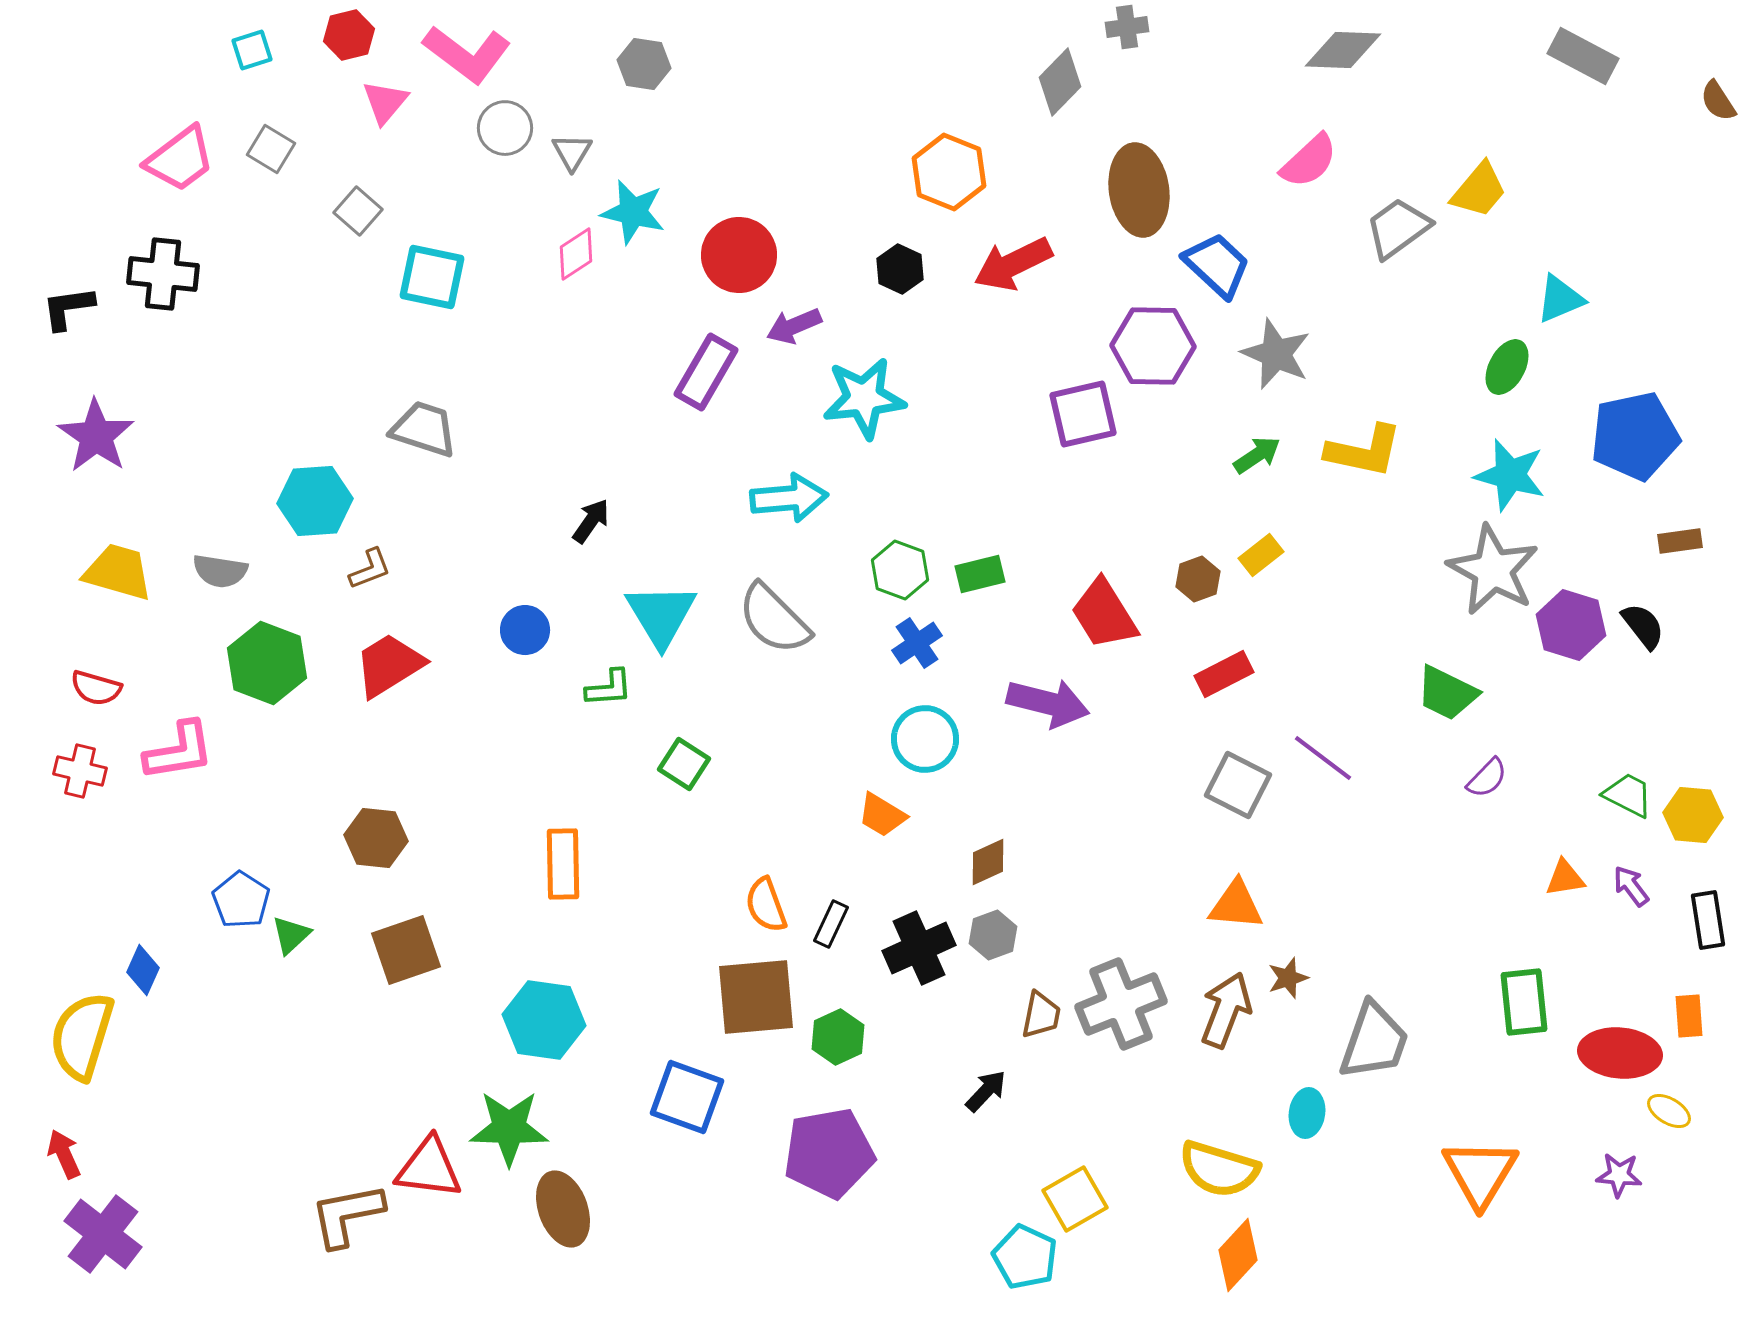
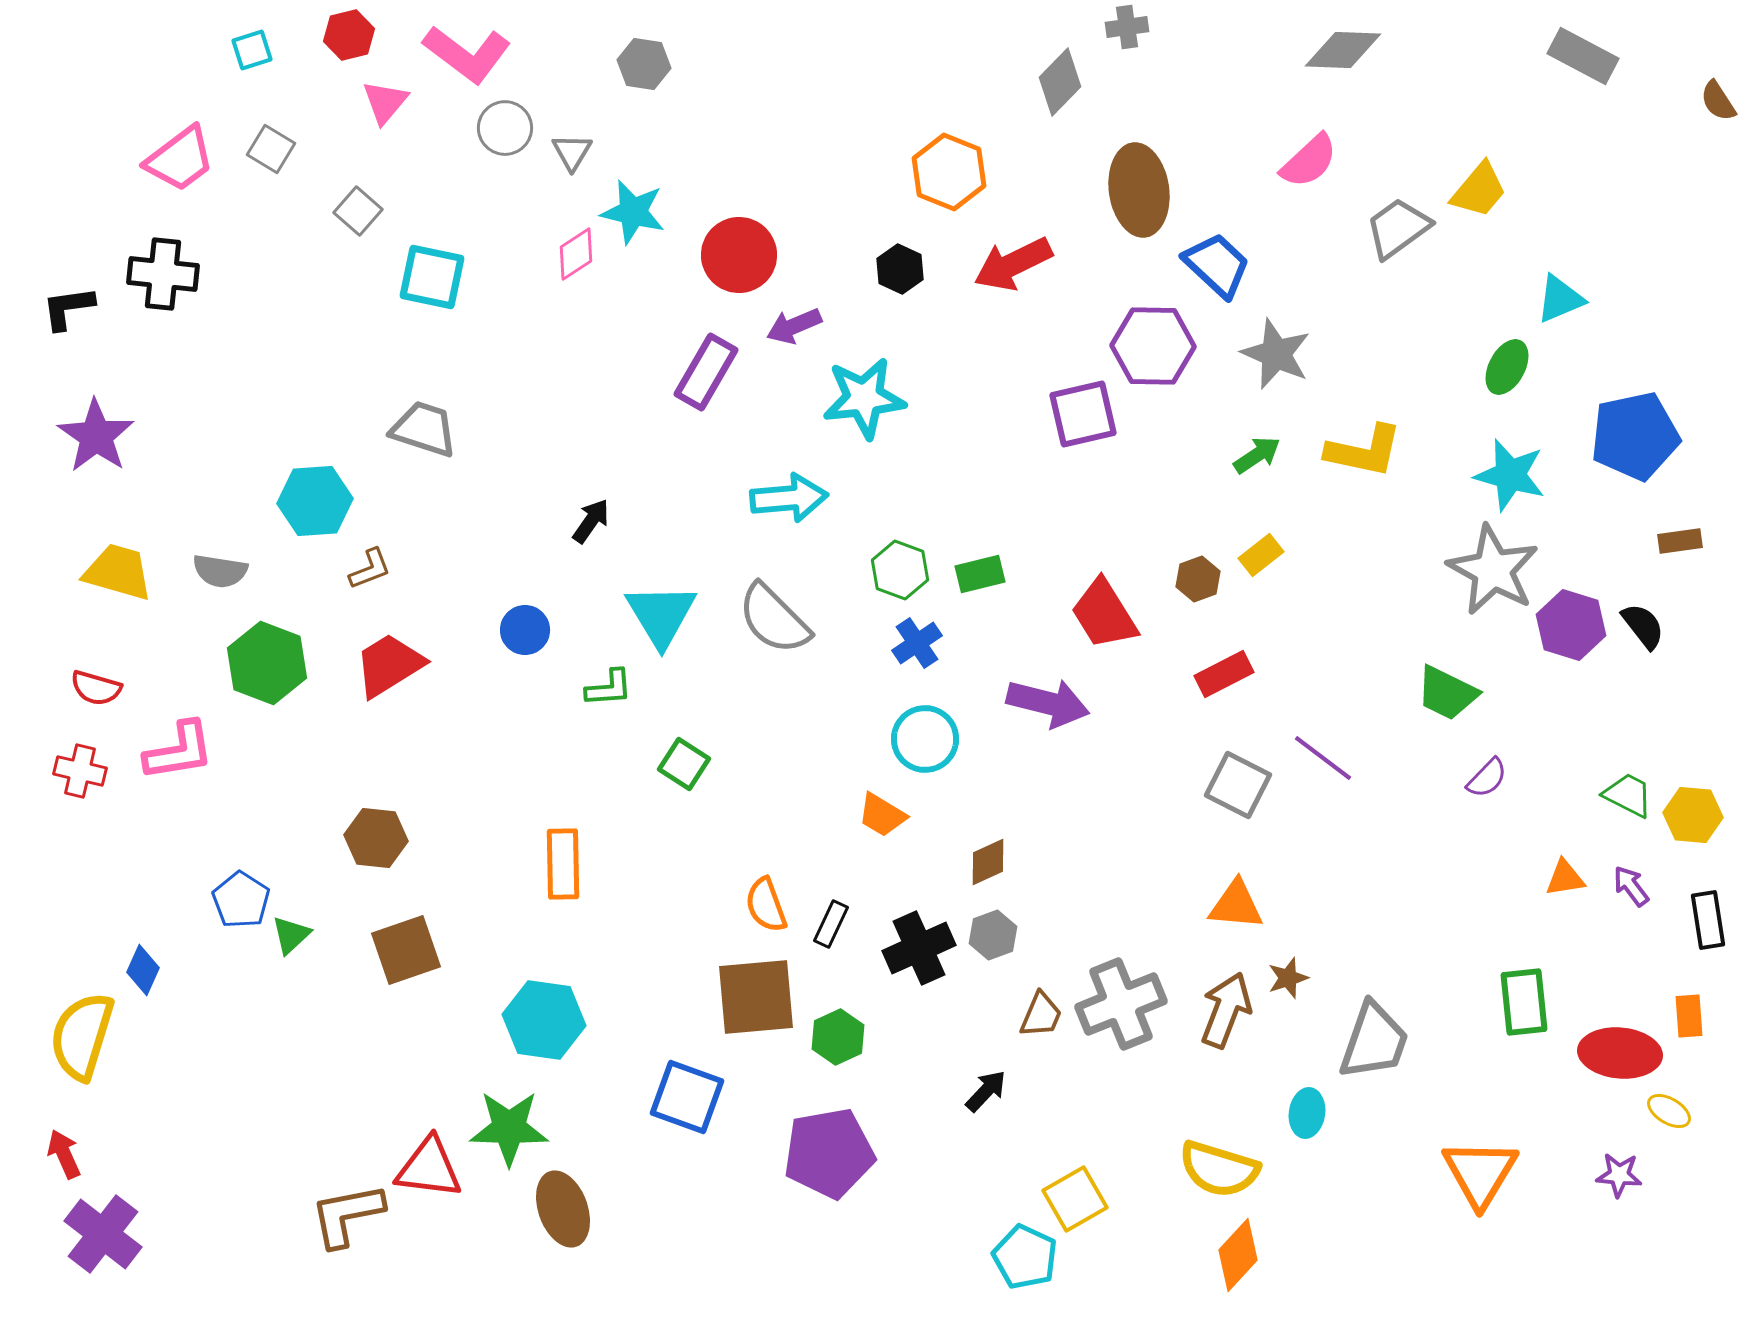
brown trapezoid at (1041, 1015): rotated 12 degrees clockwise
